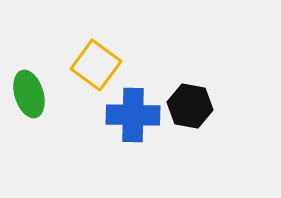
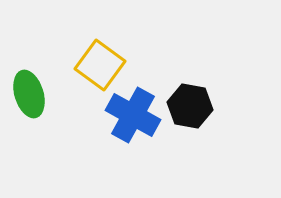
yellow square: moved 4 px right
blue cross: rotated 28 degrees clockwise
